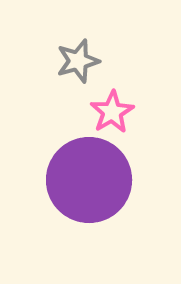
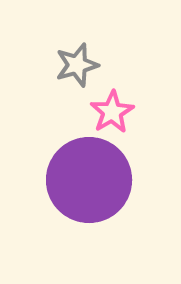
gray star: moved 1 px left, 4 px down
